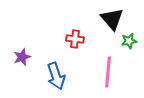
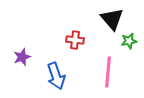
red cross: moved 1 px down
